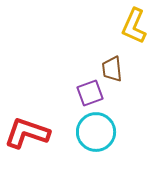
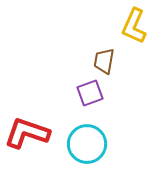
brown trapezoid: moved 8 px left, 8 px up; rotated 16 degrees clockwise
cyan circle: moved 9 px left, 12 px down
